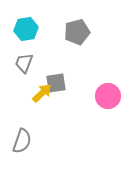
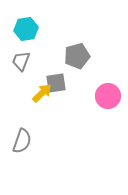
gray pentagon: moved 24 px down
gray trapezoid: moved 3 px left, 2 px up
